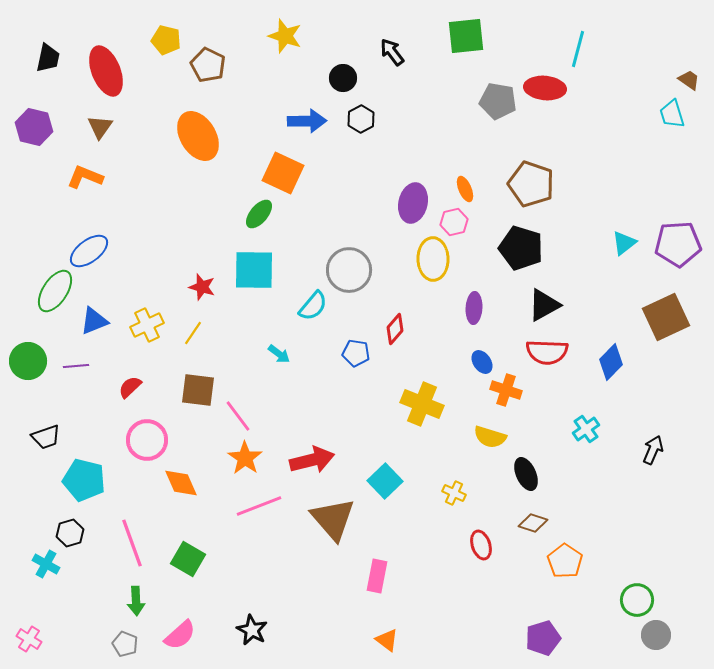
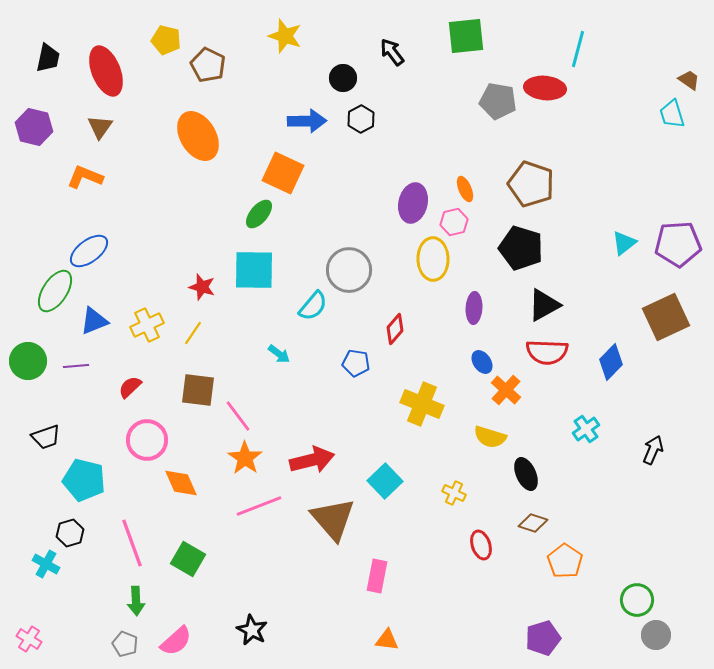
blue pentagon at (356, 353): moved 10 px down
orange cross at (506, 390): rotated 24 degrees clockwise
pink semicircle at (180, 635): moved 4 px left, 6 px down
orange triangle at (387, 640): rotated 30 degrees counterclockwise
